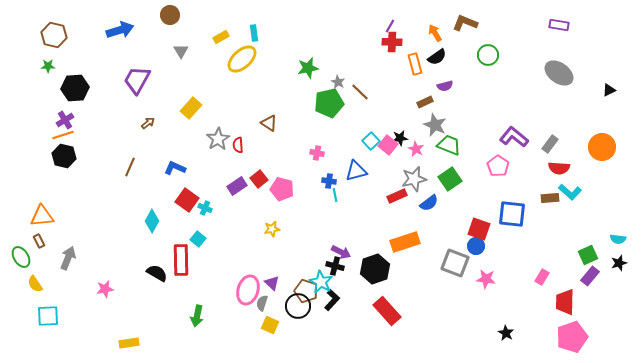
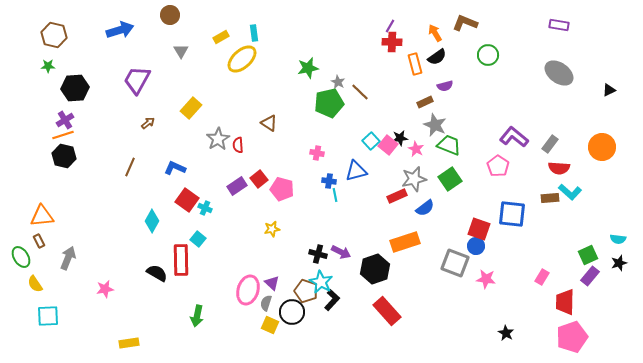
blue semicircle at (429, 203): moved 4 px left, 5 px down
black cross at (335, 266): moved 17 px left, 12 px up
gray semicircle at (262, 303): moved 4 px right
black circle at (298, 306): moved 6 px left, 6 px down
